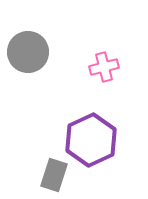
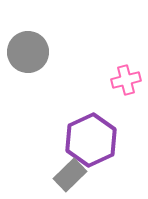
pink cross: moved 22 px right, 13 px down
gray rectangle: moved 16 px right; rotated 28 degrees clockwise
